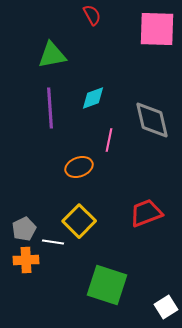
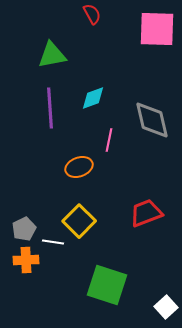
red semicircle: moved 1 px up
white square: rotated 10 degrees counterclockwise
